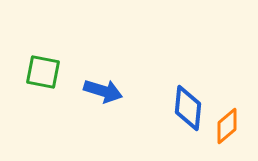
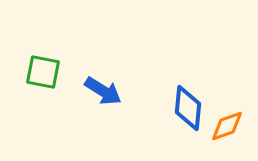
blue arrow: rotated 15 degrees clockwise
orange diamond: rotated 21 degrees clockwise
